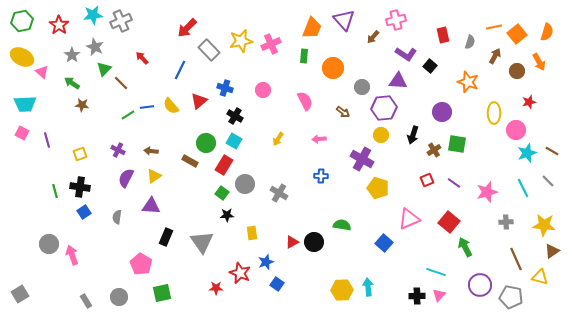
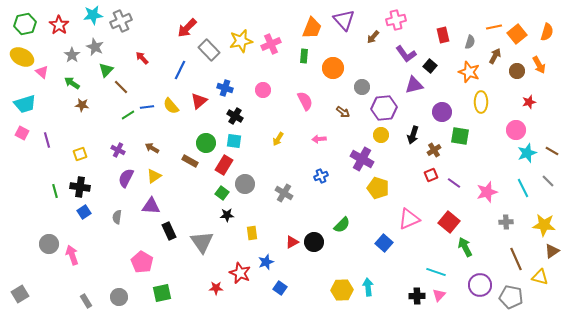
green hexagon at (22, 21): moved 3 px right, 3 px down
purple L-shape at (406, 54): rotated 20 degrees clockwise
orange arrow at (539, 62): moved 3 px down
green triangle at (104, 69): moved 2 px right, 1 px down
purple triangle at (398, 81): moved 16 px right, 4 px down; rotated 18 degrees counterclockwise
orange star at (468, 82): moved 1 px right, 10 px up
brown line at (121, 83): moved 4 px down
cyan trapezoid at (25, 104): rotated 15 degrees counterclockwise
yellow ellipse at (494, 113): moved 13 px left, 11 px up
cyan square at (234, 141): rotated 21 degrees counterclockwise
green square at (457, 144): moved 3 px right, 8 px up
brown arrow at (151, 151): moved 1 px right, 3 px up; rotated 24 degrees clockwise
blue cross at (321, 176): rotated 24 degrees counterclockwise
red square at (427, 180): moved 4 px right, 5 px up
gray cross at (279, 193): moved 5 px right
green semicircle at (342, 225): rotated 126 degrees clockwise
black rectangle at (166, 237): moved 3 px right, 6 px up; rotated 48 degrees counterclockwise
pink pentagon at (141, 264): moved 1 px right, 2 px up
blue square at (277, 284): moved 3 px right, 4 px down
